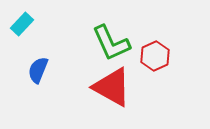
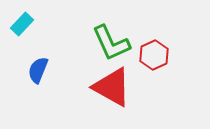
red hexagon: moved 1 px left, 1 px up
